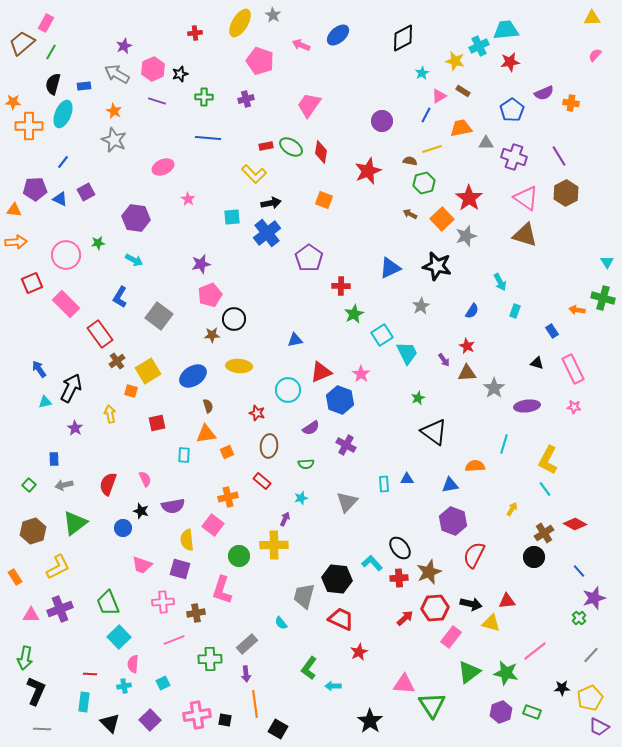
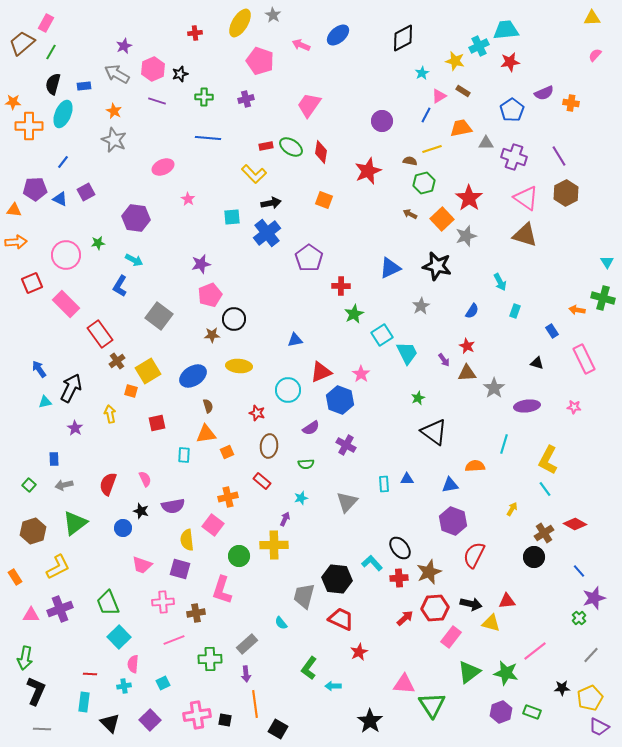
blue L-shape at (120, 297): moved 11 px up
pink rectangle at (573, 369): moved 11 px right, 10 px up
